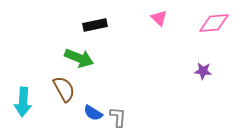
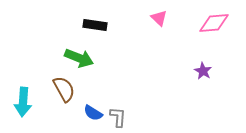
black rectangle: rotated 20 degrees clockwise
purple star: rotated 24 degrees clockwise
